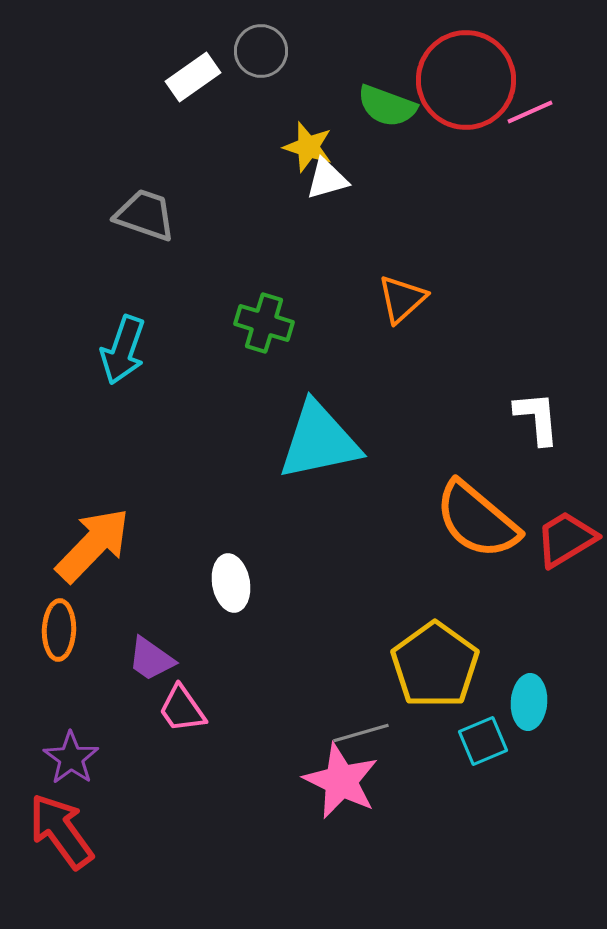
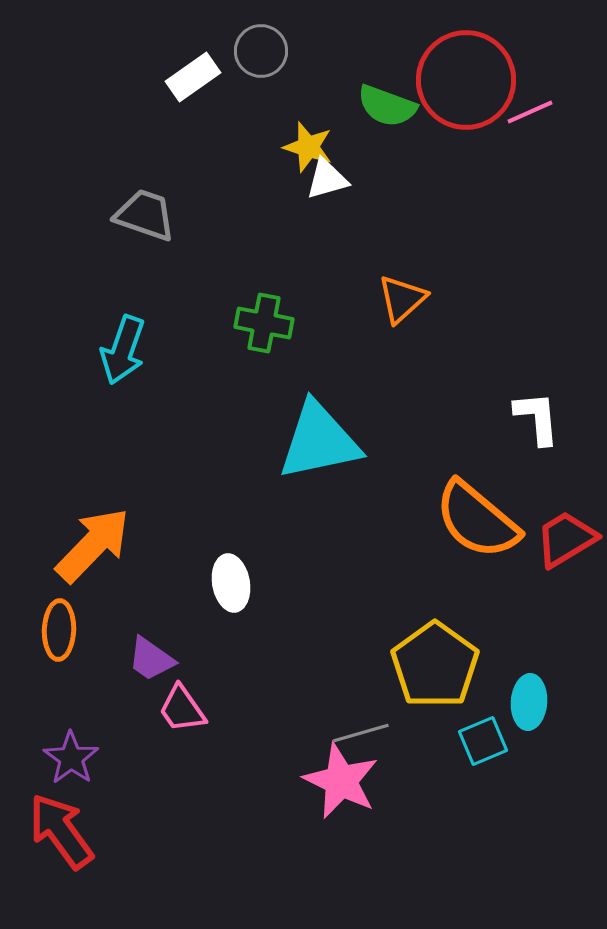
green cross: rotated 6 degrees counterclockwise
